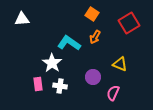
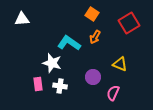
white star: rotated 18 degrees counterclockwise
